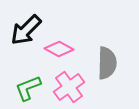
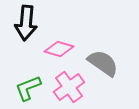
black arrow: moved 7 px up; rotated 40 degrees counterclockwise
pink diamond: rotated 12 degrees counterclockwise
gray semicircle: moved 4 px left; rotated 56 degrees counterclockwise
